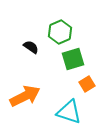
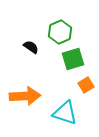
orange square: moved 1 px left, 1 px down
orange arrow: rotated 24 degrees clockwise
cyan triangle: moved 4 px left, 1 px down
